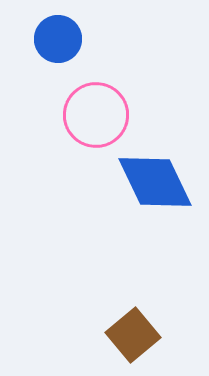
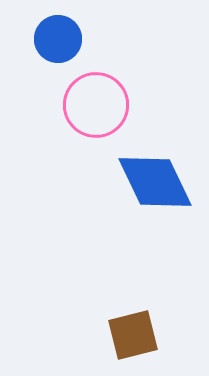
pink circle: moved 10 px up
brown square: rotated 26 degrees clockwise
